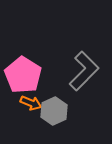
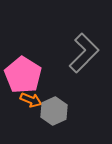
gray L-shape: moved 18 px up
orange arrow: moved 3 px up
